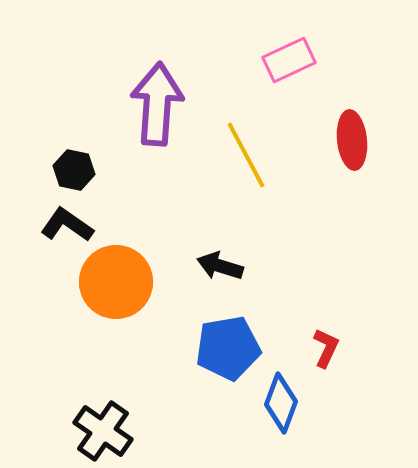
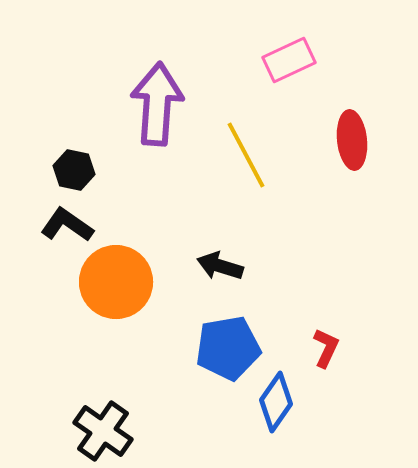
blue diamond: moved 5 px left, 1 px up; rotated 14 degrees clockwise
